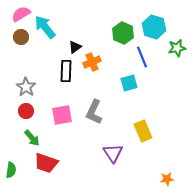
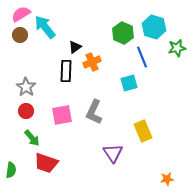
brown circle: moved 1 px left, 2 px up
